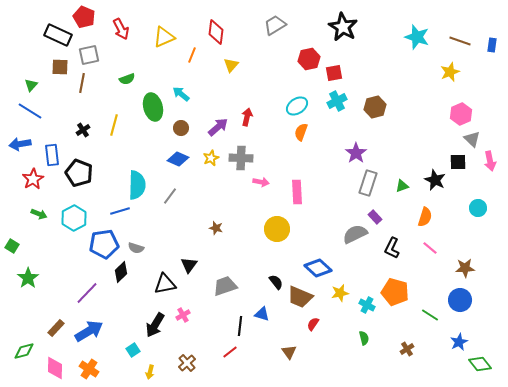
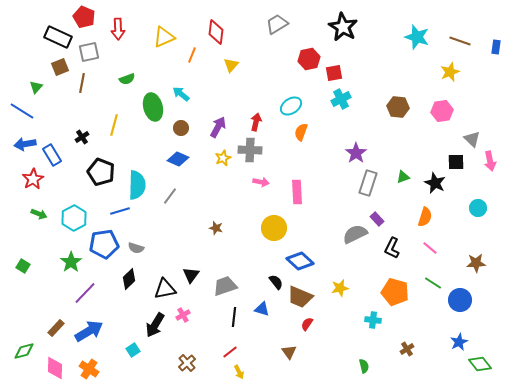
gray trapezoid at (275, 25): moved 2 px right, 1 px up
red arrow at (121, 29): moved 3 px left; rotated 25 degrees clockwise
black rectangle at (58, 35): moved 2 px down
blue rectangle at (492, 45): moved 4 px right, 2 px down
gray square at (89, 55): moved 3 px up
brown square at (60, 67): rotated 24 degrees counterclockwise
green triangle at (31, 85): moved 5 px right, 2 px down
cyan cross at (337, 101): moved 4 px right, 2 px up
cyan ellipse at (297, 106): moved 6 px left
brown hexagon at (375, 107): moved 23 px right; rotated 20 degrees clockwise
blue line at (30, 111): moved 8 px left
pink hexagon at (461, 114): moved 19 px left, 3 px up; rotated 15 degrees clockwise
red arrow at (247, 117): moved 9 px right, 5 px down
purple arrow at (218, 127): rotated 20 degrees counterclockwise
black cross at (83, 130): moved 1 px left, 7 px down
blue arrow at (20, 144): moved 5 px right
blue rectangle at (52, 155): rotated 25 degrees counterclockwise
yellow star at (211, 158): moved 12 px right
gray cross at (241, 158): moved 9 px right, 8 px up
black square at (458, 162): moved 2 px left
black pentagon at (79, 173): moved 22 px right, 1 px up
black star at (435, 180): moved 3 px down
green triangle at (402, 186): moved 1 px right, 9 px up
purple rectangle at (375, 217): moved 2 px right, 2 px down
yellow circle at (277, 229): moved 3 px left, 1 px up
green square at (12, 246): moved 11 px right, 20 px down
black triangle at (189, 265): moved 2 px right, 10 px down
blue diamond at (318, 268): moved 18 px left, 7 px up
brown star at (465, 268): moved 11 px right, 5 px up
black diamond at (121, 272): moved 8 px right, 7 px down
green star at (28, 278): moved 43 px right, 16 px up
black triangle at (165, 284): moved 5 px down
purple line at (87, 293): moved 2 px left
yellow star at (340, 293): moved 5 px up
cyan cross at (367, 305): moved 6 px right, 15 px down; rotated 21 degrees counterclockwise
blue triangle at (262, 314): moved 5 px up
green line at (430, 315): moved 3 px right, 32 px up
red semicircle at (313, 324): moved 6 px left
black line at (240, 326): moved 6 px left, 9 px up
green semicircle at (364, 338): moved 28 px down
yellow arrow at (150, 372): moved 89 px right; rotated 40 degrees counterclockwise
